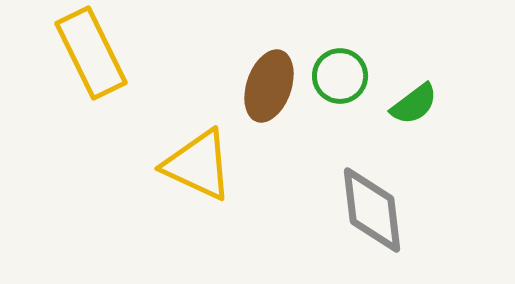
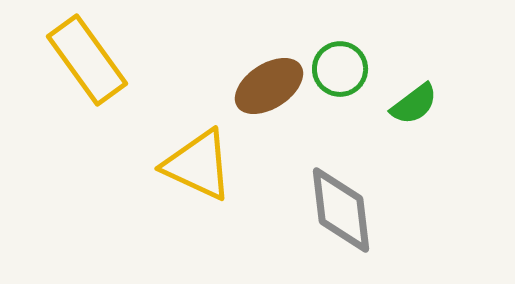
yellow rectangle: moved 4 px left, 7 px down; rotated 10 degrees counterclockwise
green circle: moved 7 px up
brown ellipse: rotated 38 degrees clockwise
gray diamond: moved 31 px left
